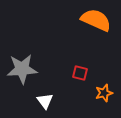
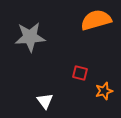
orange semicircle: rotated 40 degrees counterclockwise
gray star: moved 8 px right, 32 px up
orange star: moved 2 px up
